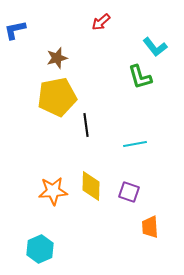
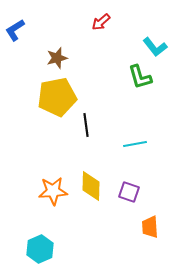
blue L-shape: rotated 20 degrees counterclockwise
